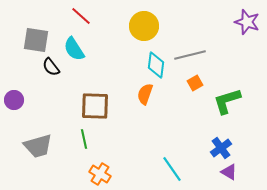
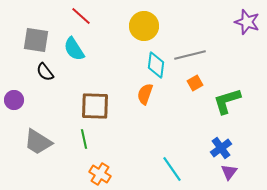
black semicircle: moved 6 px left, 5 px down
gray trapezoid: moved 4 px up; rotated 48 degrees clockwise
purple triangle: rotated 36 degrees clockwise
